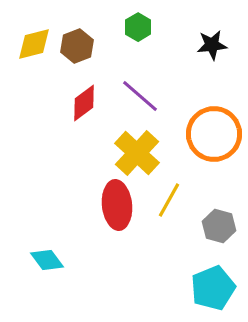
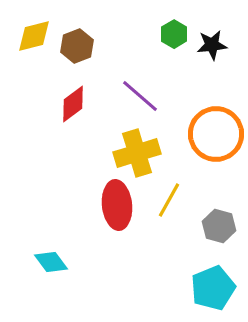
green hexagon: moved 36 px right, 7 px down
yellow diamond: moved 8 px up
red diamond: moved 11 px left, 1 px down
orange circle: moved 2 px right
yellow cross: rotated 30 degrees clockwise
cyan diamond: moved 4 px right, 2 px down
